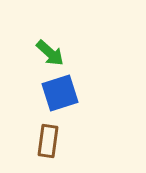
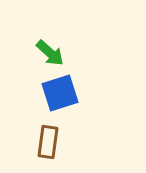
brown rectangle: moved 1 px down
